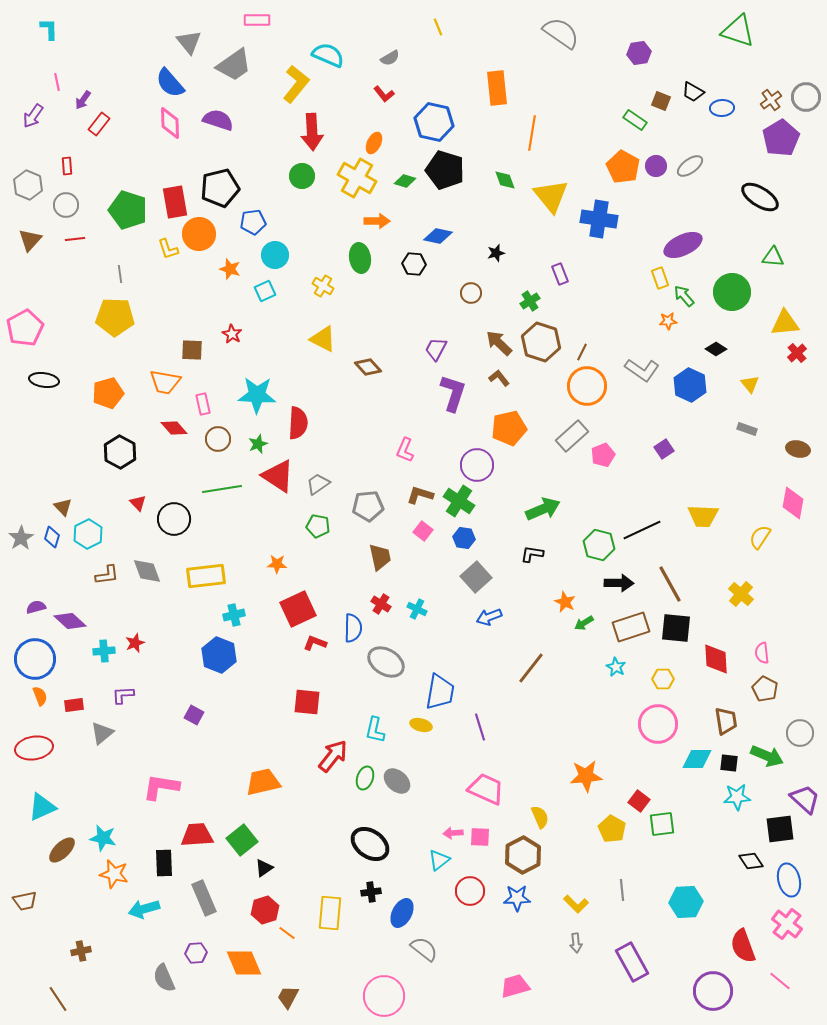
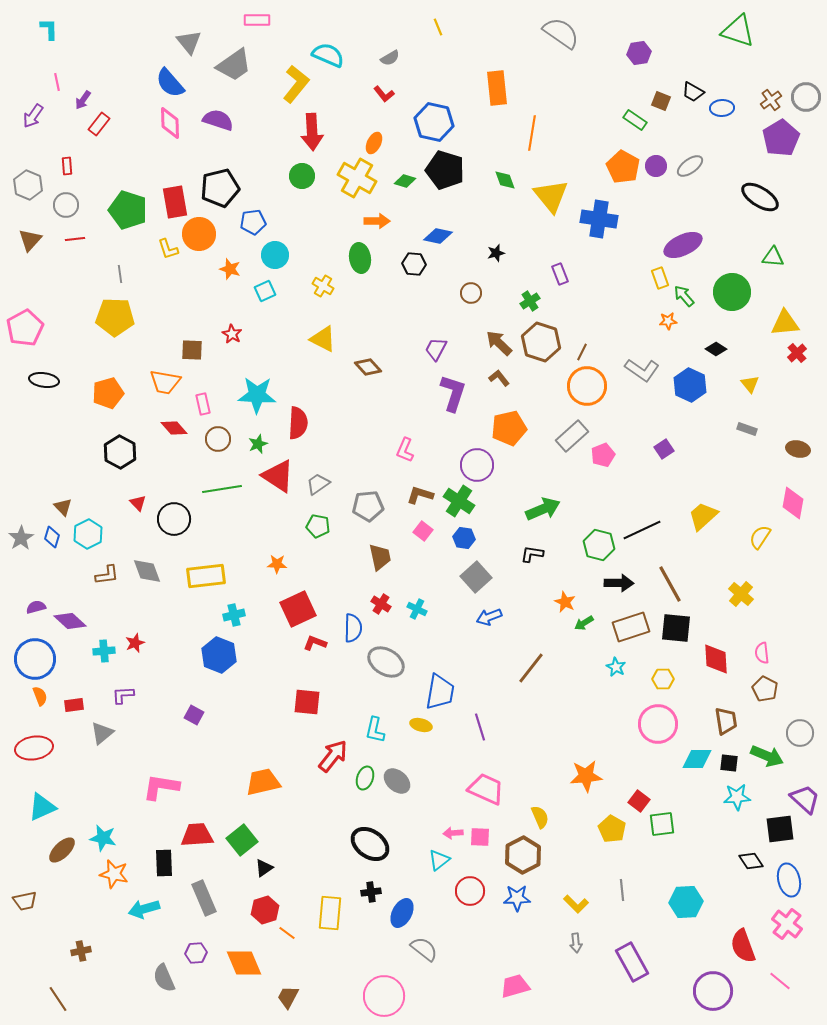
yellow trapezoid at (703, 516): rotated 136 degrees clockwise
